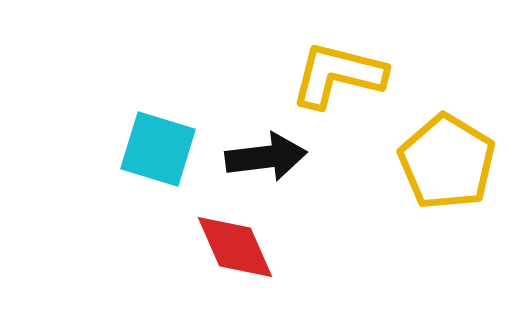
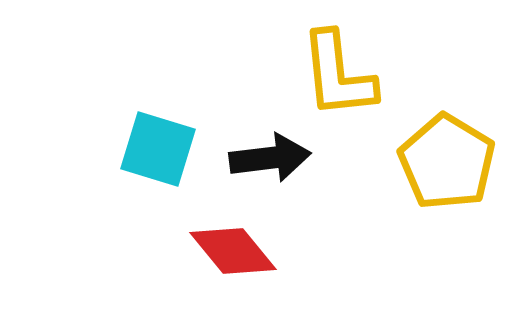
yellow L-shape: rotated 110 degrees counterclockwise
black arrow: moved 4 px right, 1 px down
red diamond: moved 2 px left, 4 px down; rotated 16 degrees counterclockwise
